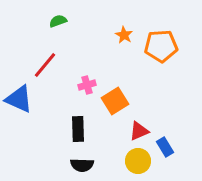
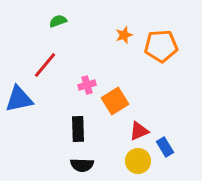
orange star: rotated 24 degrees clockwise
blue triangle: rotated 36 degrees counterclockwise
